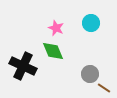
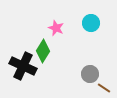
green diamond: moved 10 px left; rotated 55 degrees clockwise
